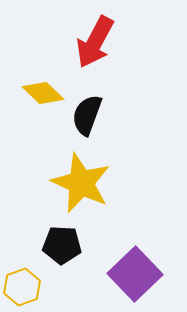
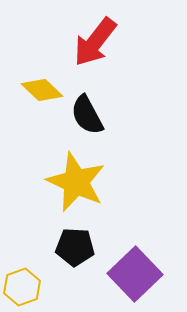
red arrow: rotated 10 degrees clockwise
yellow diamond: moved 1 px left, 3 px up
black semicircle: rotated 48 degrees counterclockwise
yellow star: moved 5 px left, 1 px up
black pentagon: moved 13 px right, 2 px down
